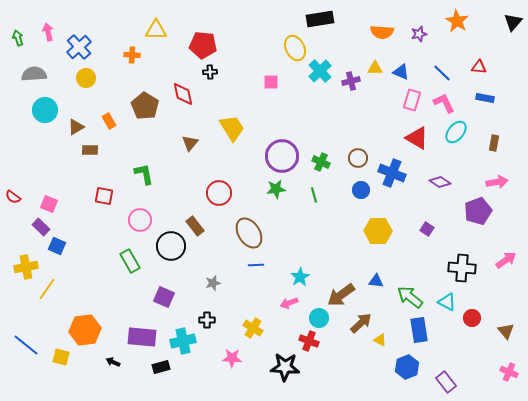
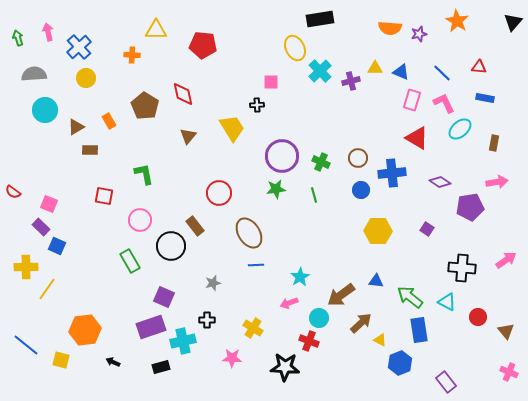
orange semicircle at (382, 32): moved 8 px right, 4 px up
black cross at (210, 72): moved 47 px right, 33 px down
cyan ellipse at (456, 132): moved 4 px right, 3 px up; rotated 10 degrees clockwise
brown triangle at (190, 143): moved 2 px left, 7 px up
blue cross at (392, 173): rotated 28 degrees counterclockwise
red semicircle at (13, 197): moved 5 px up
purple pentagon at (478, 211): moved 8 px left, 4 px up; rotated 12 degrees clockwise
yellow cross at (26, 267): rotated 10 degrees clockwise
red circle at (472, 318): moved 6 px right, 1 px up
purple rectangle at (142, 337): moved 9 px right, 10 px up; rotated 24 degrees counterclockwise
yellow square at (61, 357): moved 3 px down
blue hexagon at (407, 367): moved 7 px left, 4 px up
